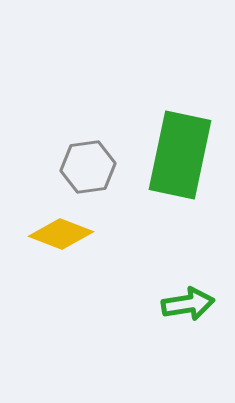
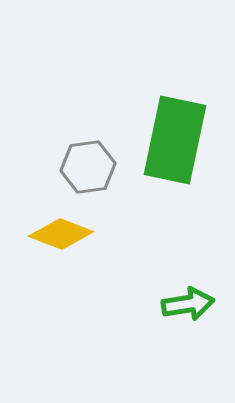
green rectangle: moved 5 px left, 15 px up
